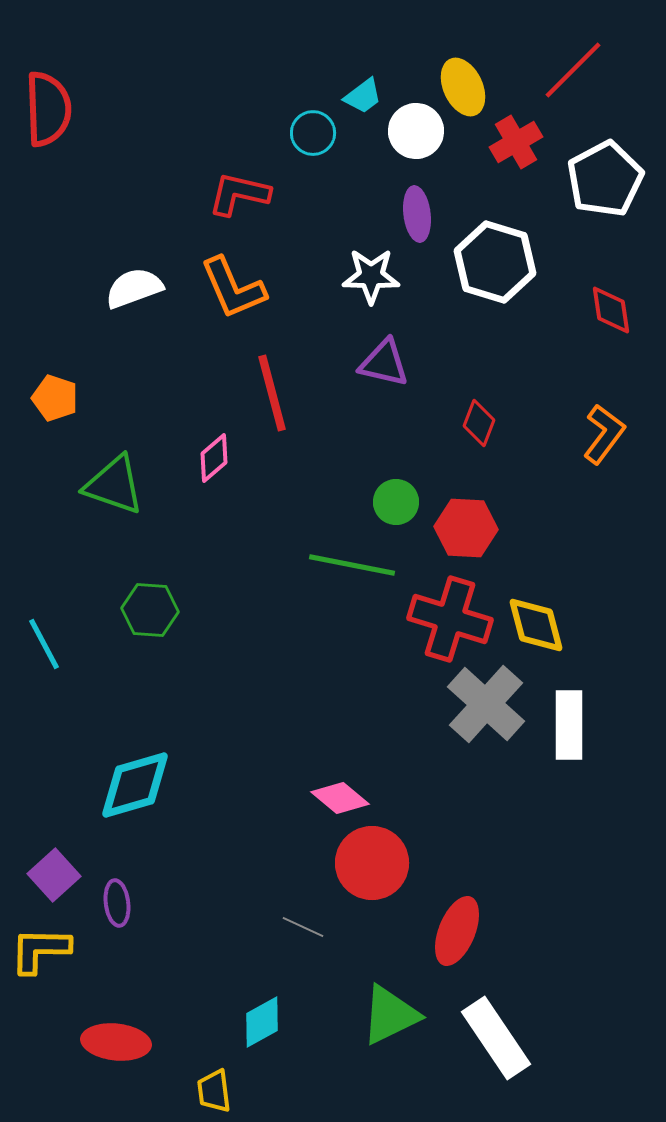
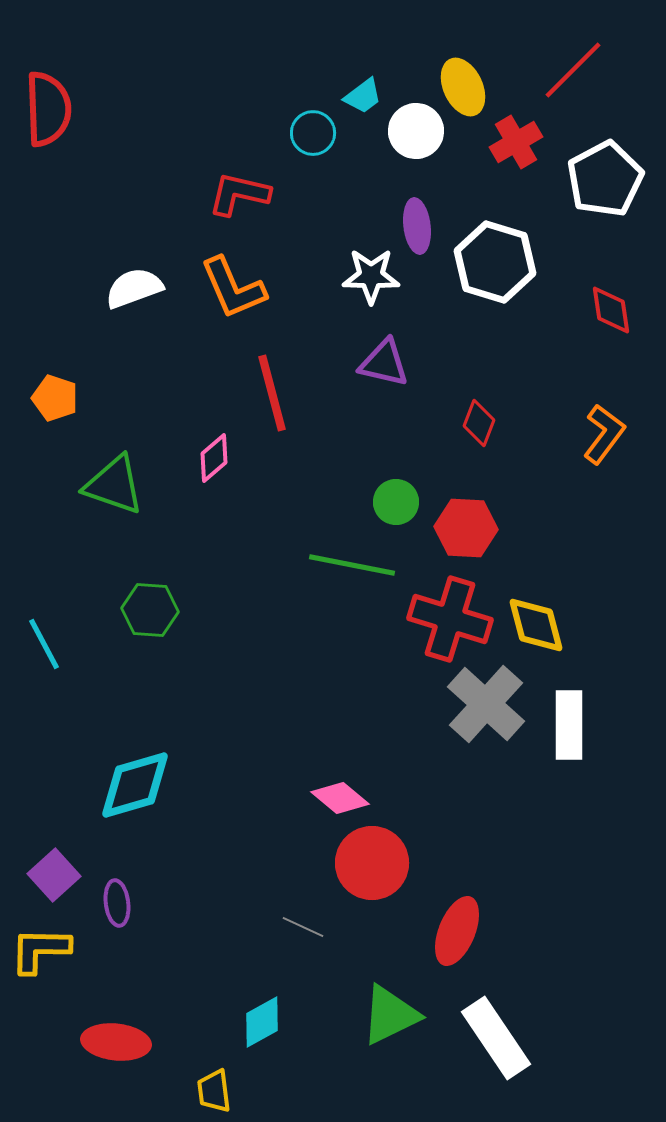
purple ellipse at (417, 214): moved 12 px down
